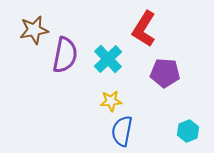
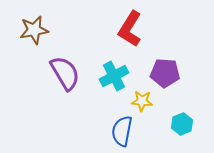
red L-shape: moved 14 px left
purple semicircle: moved 18 px down; rotated 42 degrees counterclockwise
cyan cross: moved 6 px right, 17 px down; rotated 16 degrees clockwise
yellow star: moved 31 px right; rotated 10 degrees clockwise
cyan hexagon: moved 6 px left, 7 px up
